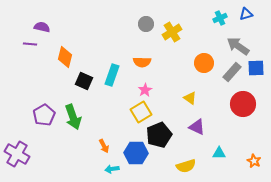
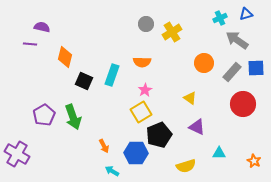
gray arrow: moved 1 px left, 6 px up
cyan arrow: moved 2 px down; rotated 40 degrees clockwise
